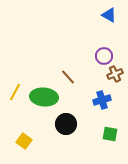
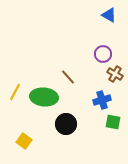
purple circle: moved 1 px left, 2 px up
brown cross: rotated 35 degrees counterclockwise
green square: moved 3 px right, 12 px up
